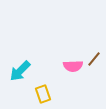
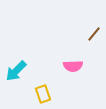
brown line: moved 25 px up
cyan arrow: moved 4 px left
